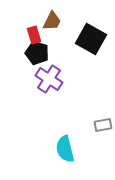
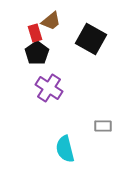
brown trapezoid: moved 1 px left; rotated 25 degrees clockwise
red rectangle: moved 1 px right, 2 px up
black pentagon: rotated 20 degrees clockwise
purple cross: moved 9 px down
gray rectangle: moved 1 px down; rotated 12 degrees clockwise
